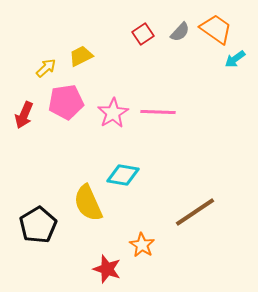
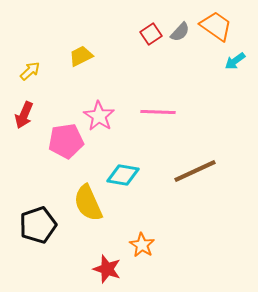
orange trapezoid: moved 3 px up
red square: moved 8 px right
cyan arrow: moved 2 px down
yellow arrow: moved 16 px left, 3 px down
pink pentagon: moved 39 px down
pink star: moved 14 px left, 3 px down; rotated 8 degrees counterclockwise
brown line: moved 41 px up; rotated 9 degrees clockwise
black pentagon: rotated 12 degrees clockwise
